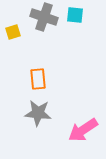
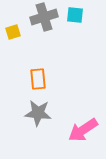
gray cross: rotated 36 degrees counterclockwise
